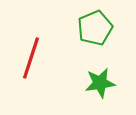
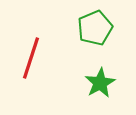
green star: rotated 20 degrees counterclockwise
